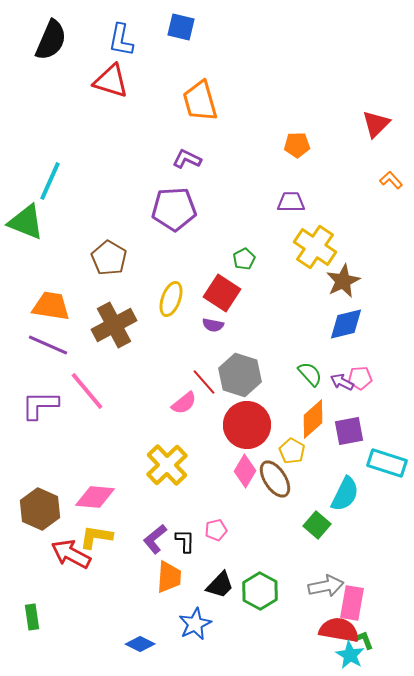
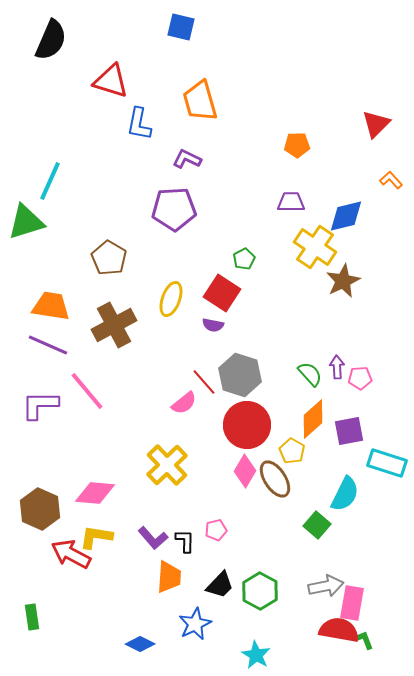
blue L-shape at (121, 40): moved 18 px right, 84 px down
green triangle at (26, 222): rotated 39 degrees counterclockwise
blue diamond at (346, 324): moved 108 px up
purple arrow at (342, 382): moved 5 px left, 15 px up; rotated 60 degrees clockwise
pink diamond at (95, 497): moved 4 px up
purple L-shape at (155, 539): moved 2 px left, 1 px up; rotated 92 degrees counterclockwise
cyan star at (350, 655): moved 94 px left
